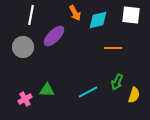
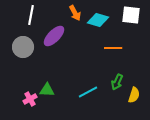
cyan diamond: rotated 30 degrees clockwise
pink cross: moved 5 px right
